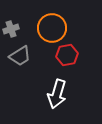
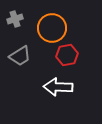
gray cross: moved 4 px right, 10 px up
white arrow: moved 1 px right, 7 px up; rotated 76 degrees clockwise
